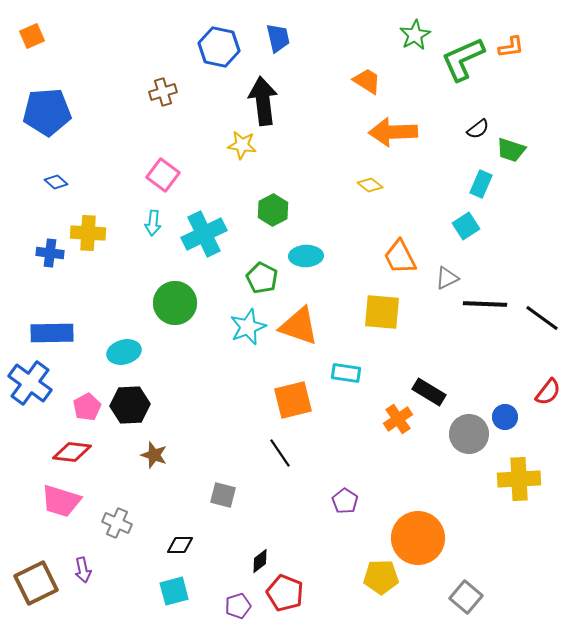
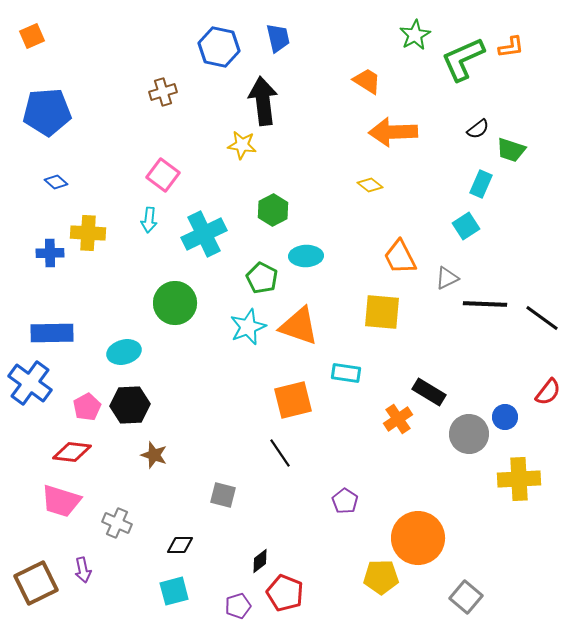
cyan arrow at (153, 223): moved 4 px left, 3 px up
blue cross at (50, 253): rotated 8 degrees counterclockwise
